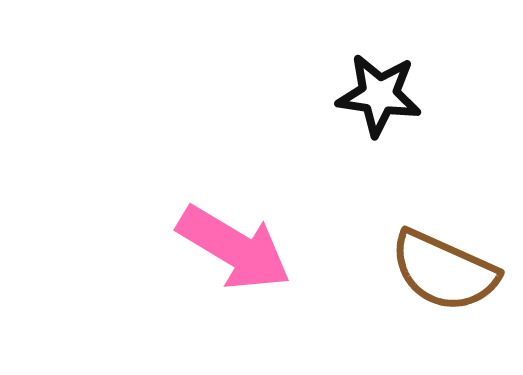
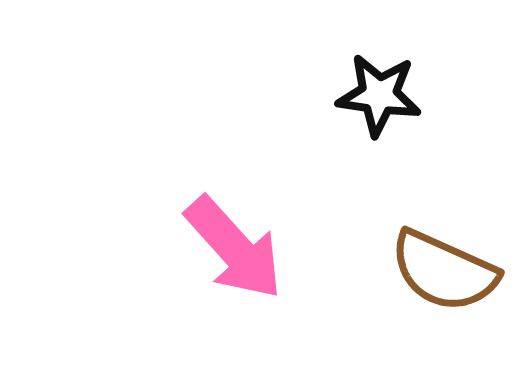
pink arrow: rotated 17 degrees clockwise
